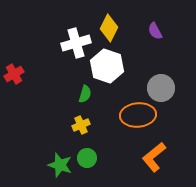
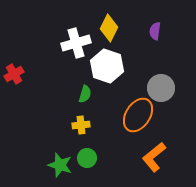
purple semicircle: rotated 36 degrees clockwise
orange ellipse: rotated 52 degrees counterclockwise
yellow cross: rotated 18 degrees clockwise
